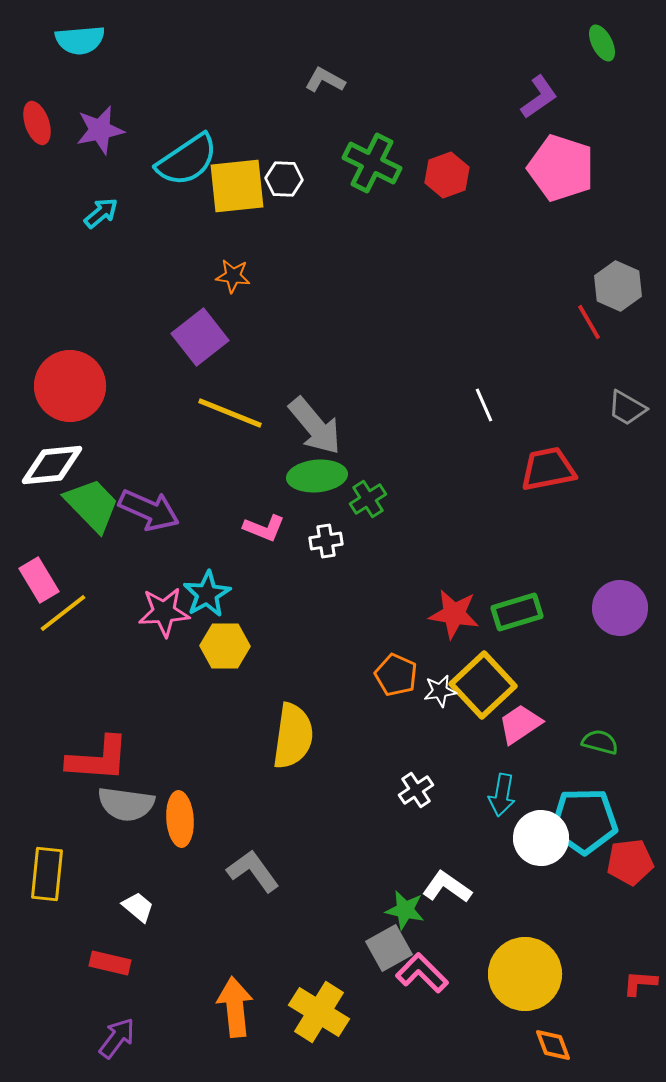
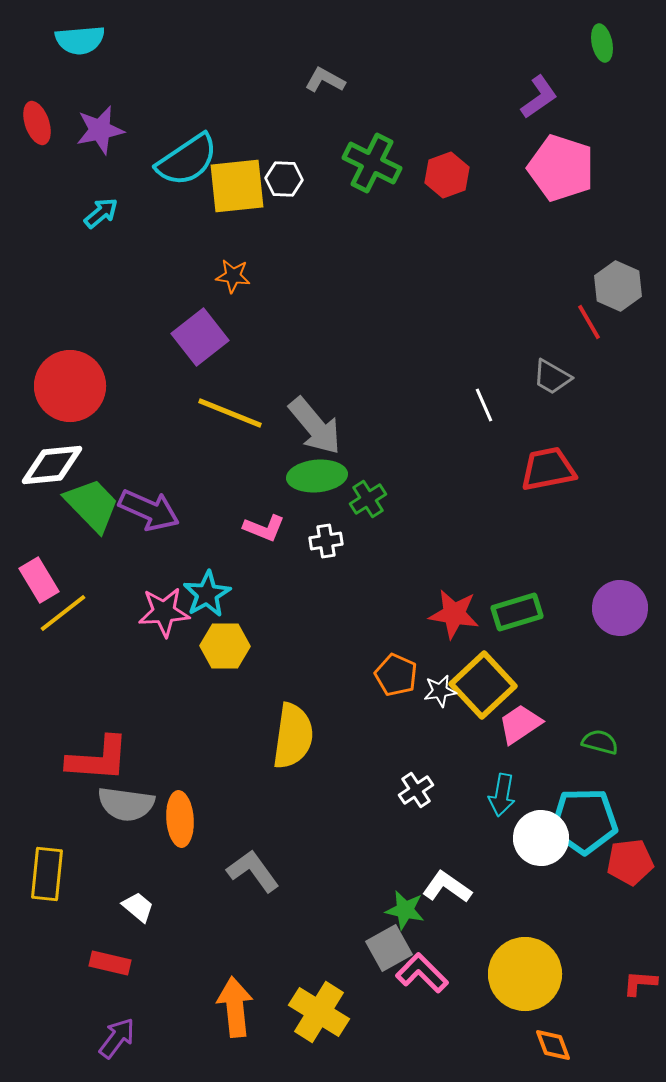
green ellipse at (602, 43): rotated 15 degrees clockwise
gray trapezoid at (627, 408): moved 75 px left, 31 px up
